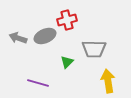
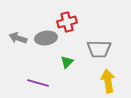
red cross: moved 2 px down
gray ellipse: moved 1 px right, 2 px down; rotated 15 degrees clockwise
gray trapezoid: moved 5 px right
